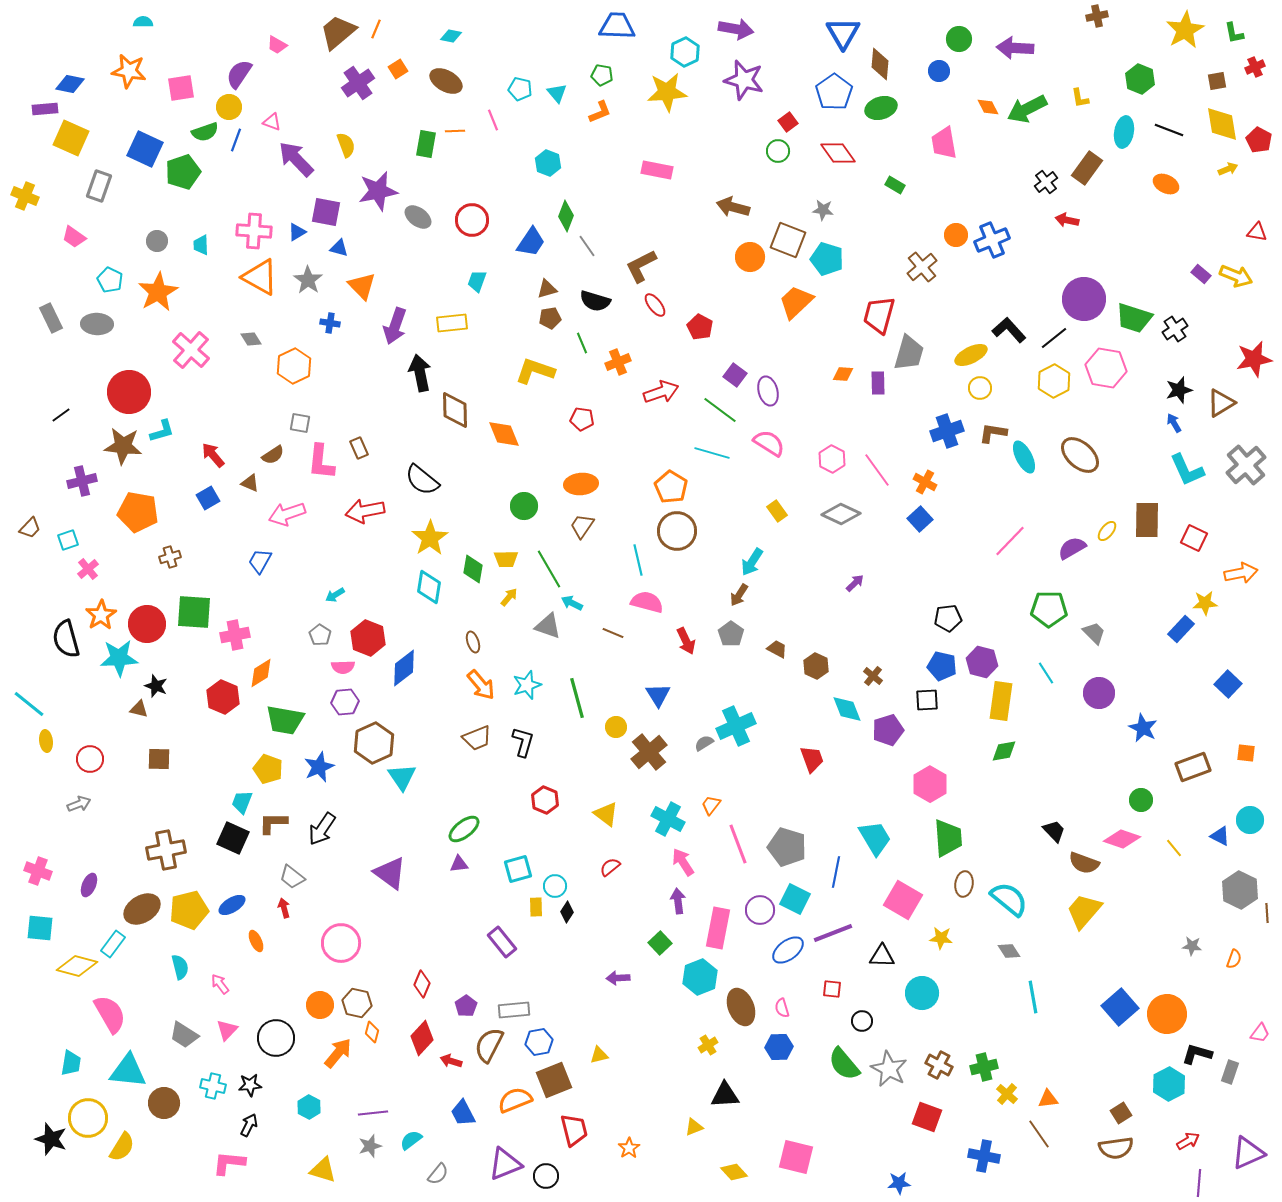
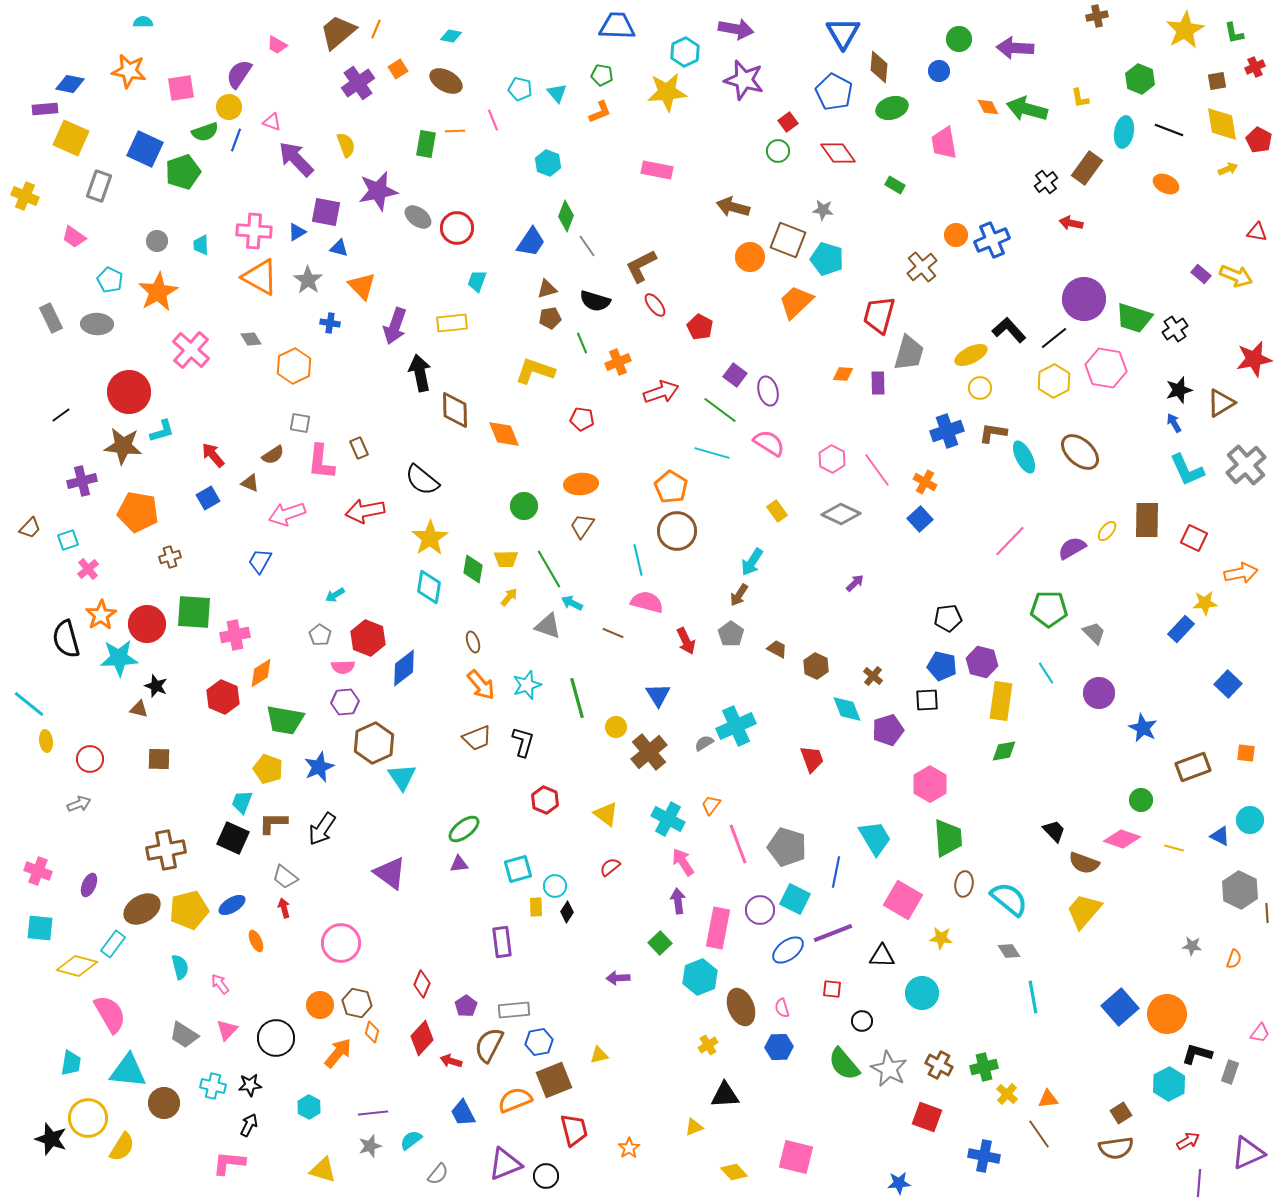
brown diamond at (880, 64): moved 1 px left, 3 px down
blue pentagon at (834, 92): rotated 9 degrees counterclockwise
green ellipse at (881, 108): moved 11 px right
green arrow at (1027, 109): rotated 42 degrees clockwise
red circle at (472, 220): moved 15 px left, 8 px down
red arrow at (1067, 220): moved 4 px right, 3 px down
brown ellipse at (1080, 455): moved 3 px up
yellow line at (1174, 848): rotated 36 degrees counterclockwise
gray trapezoid at (292, 877): moved 7 px left
purple rectangle at (502, 942): rotated 32 degrees clockwise
